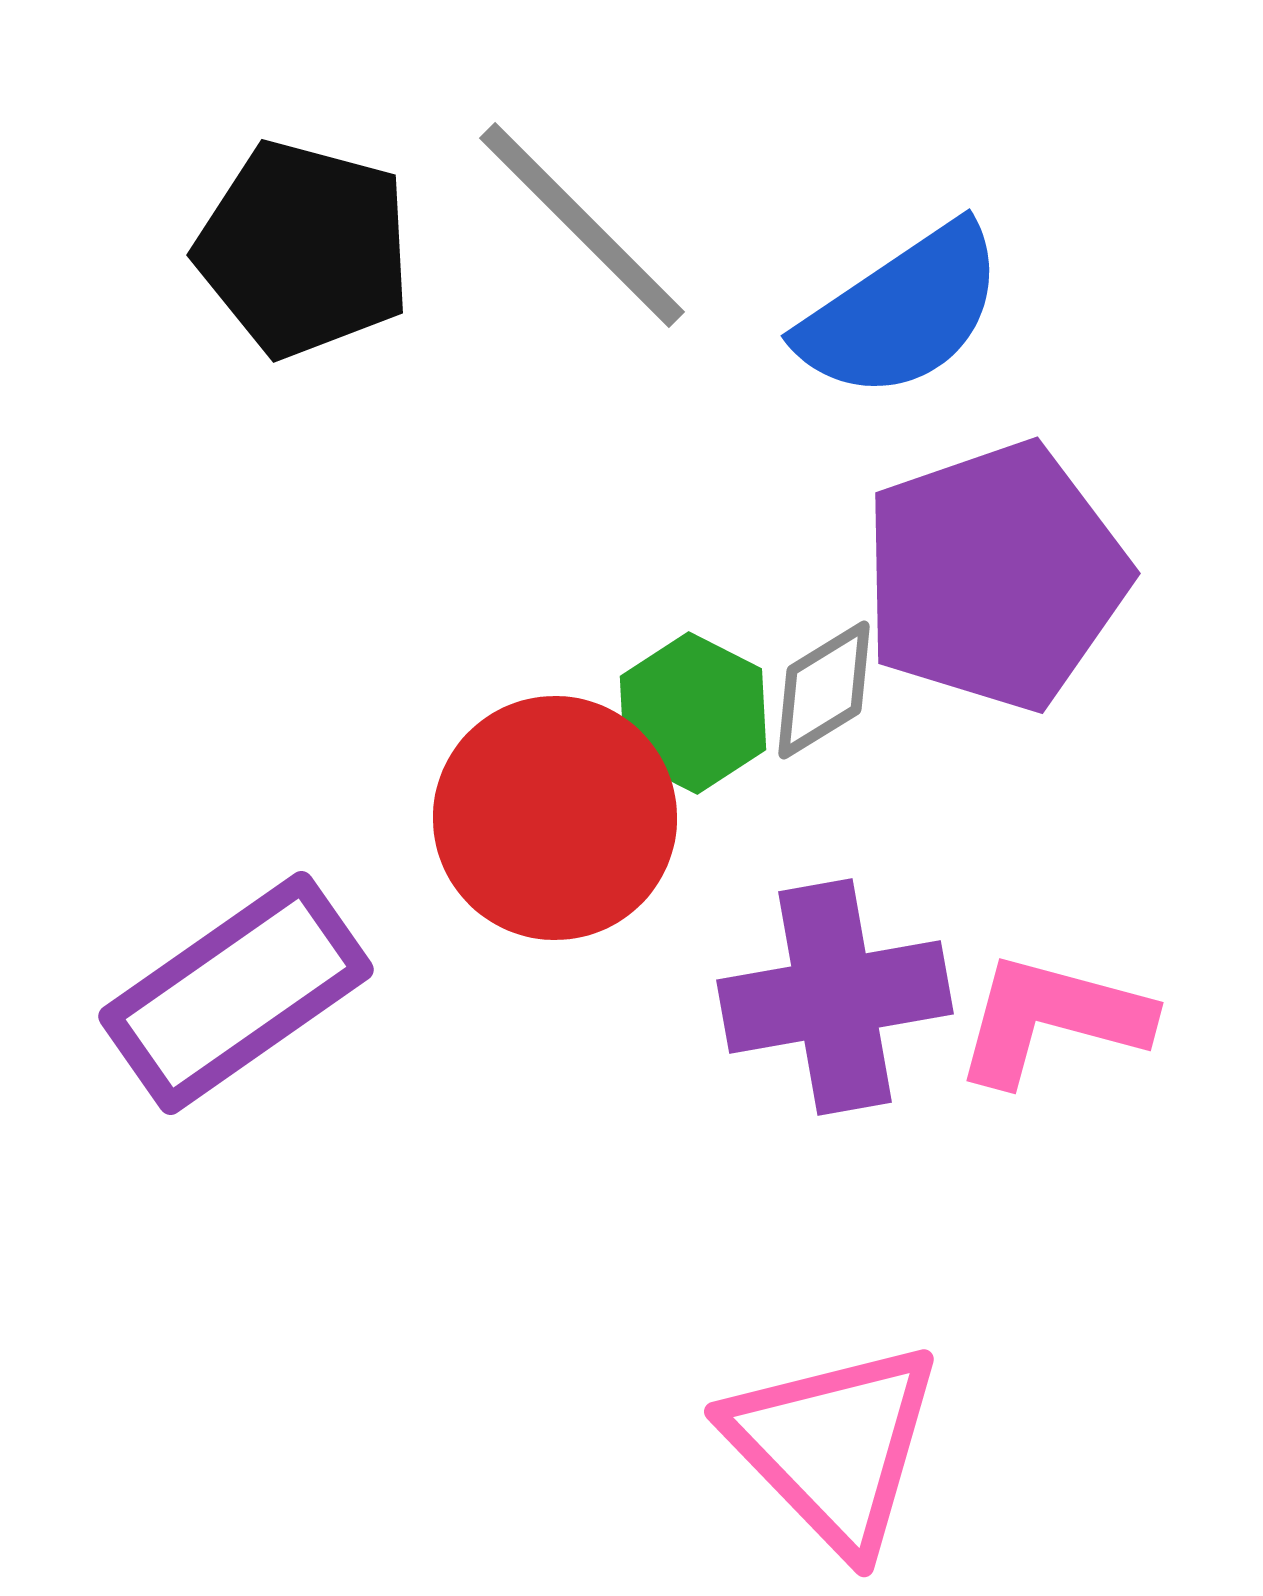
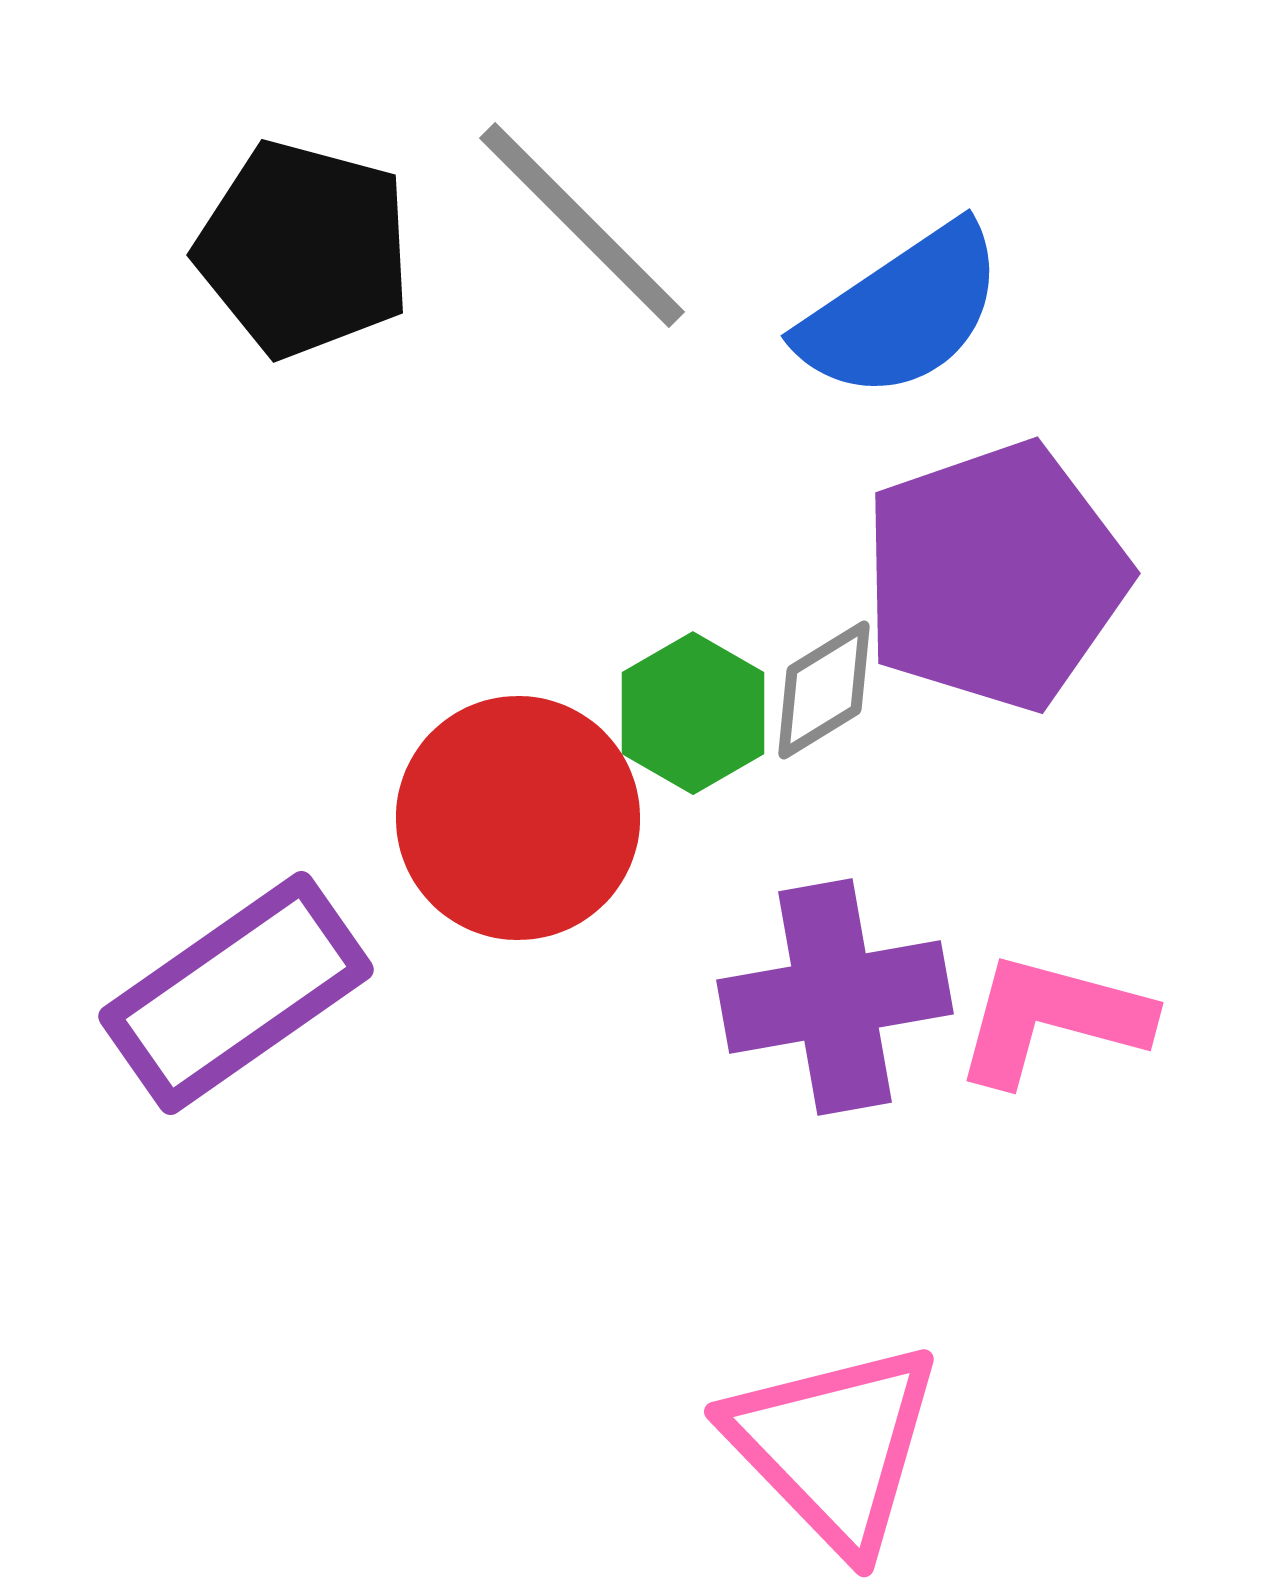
green hexagon: rotated 3 degrees clockwise
red circle: moved 37 px left
